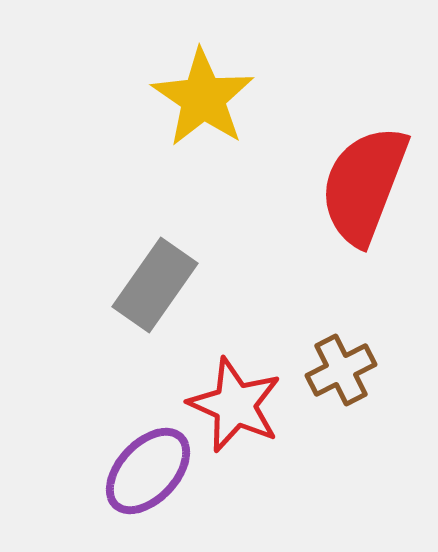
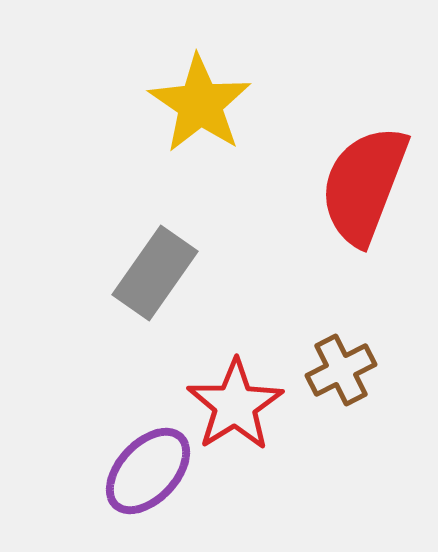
yellow star: moved 3 px left, 6 px down
gray rectangle: moved 12 px up
red star: rotated 16 degrees clockwise
